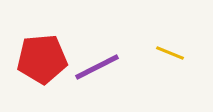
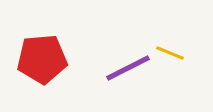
purple line: moved 31 px right, 1 px down
